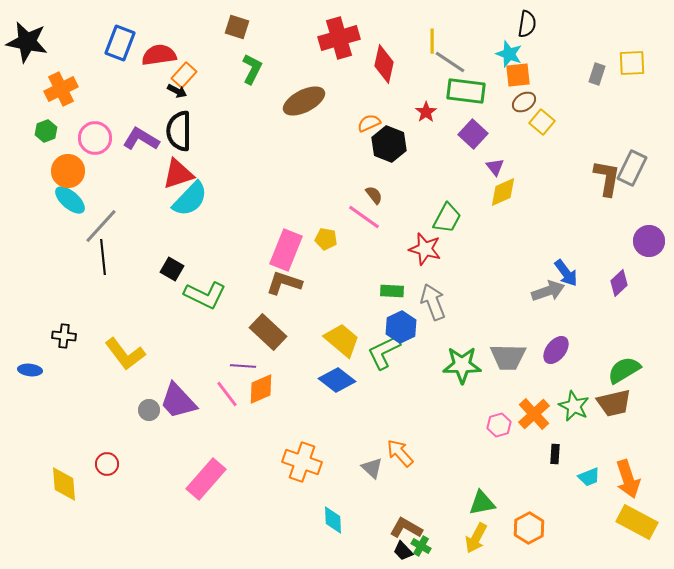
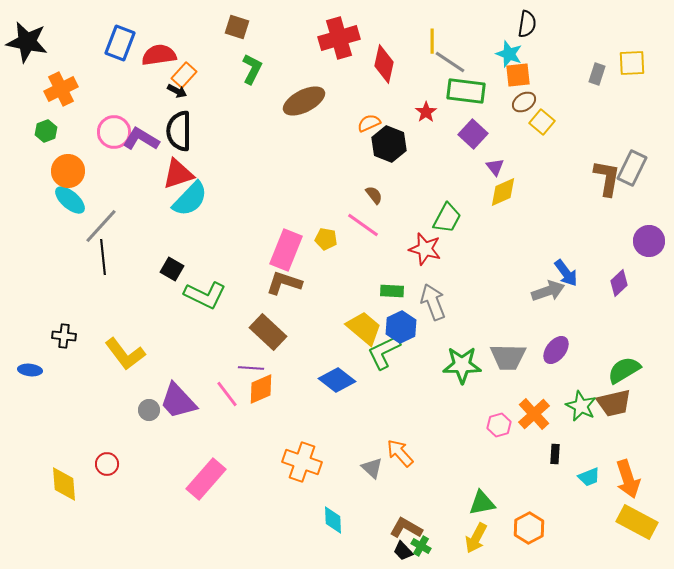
pink circle at (95, 138): moved 19 px right, 6 px up
pink line at (364, 217): moved 1 px left, 8 px down
yellow trapezoid at (342, 340): moved 22 px right, 12 px up
purple line at (243, 366): moved 8 px right, 2 px down
green star at (574, 406): moved 7 px right
